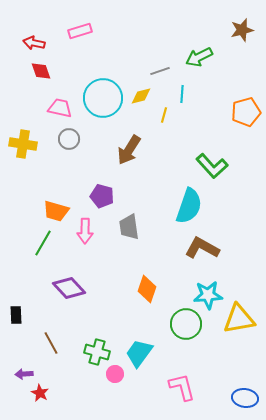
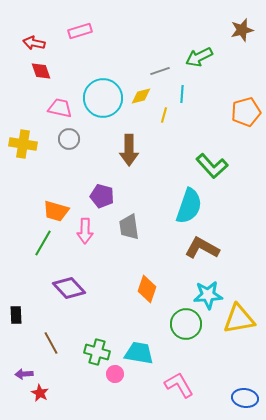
brown arrow: rotated 32 degrees counterclockwise
cyan trapezoid: rotated 64 degrees clockwise
pink L-shape: moved 3 px left, 2 px up; rotated 16 degrees counterclockwise
